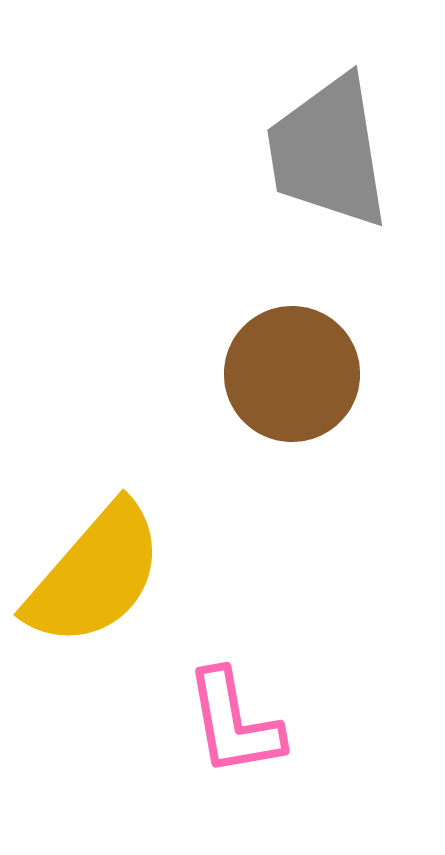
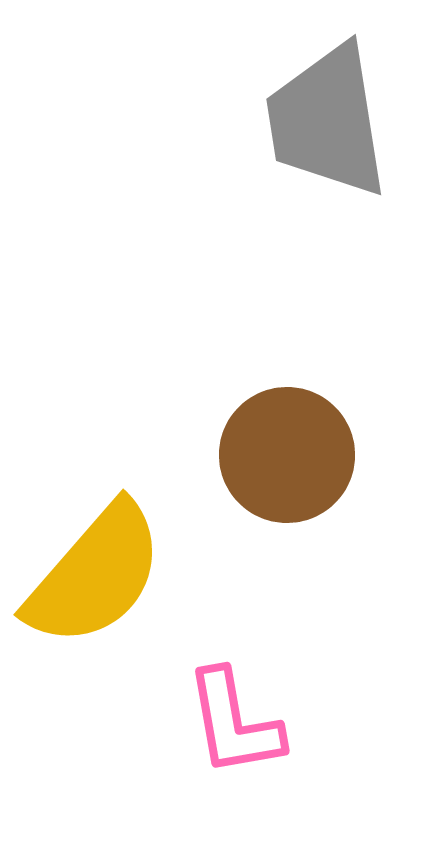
gray trapezoid: moved 1 px left, 31 px up
brown circle: moved 5 px left, 81 px down
